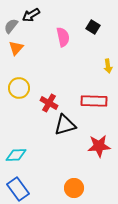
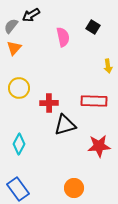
orange triangle: moved 2 px left
red cross: rotated 30 degrees counterclockwise
cyan diamond: moved 3 px right, 11 px up; rotated 60 degrees counterclockwise
